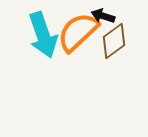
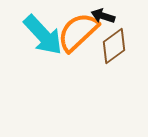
cyan arrow: rotated 24 degrees counterclockwise
brown diamond: moved 5 px down
